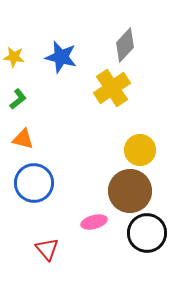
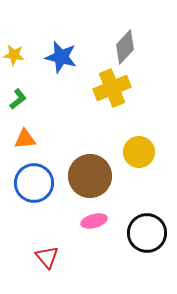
gray diamond: moved 2 px down
yellow star: moved 2 px up
yellow cross: rotated 12 degrees clockwise
orange triangle: moved 2 px right; rotated 20 degrees counterclockwise
yellow circle: moved 1 px left, 2 px down
brown circle: moved 40 px left, 15 px up
pink ellipse: moved 1 px up
red triangle: moved 8 px down
